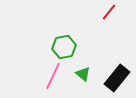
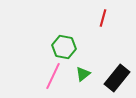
red line: moved 6 px left, 6 px down; rotated 24 degrees counterclockwise
green hexagon: rotated 20 degrees clockwise
green triangle: rotated 42 degrees clockwise
